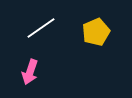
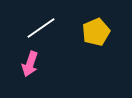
pink arrow: moved 8 px up
